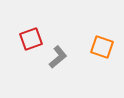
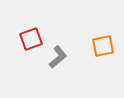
orange square: moved 1 px right, 1 px up; rotated 30 degrees counterclockwise
